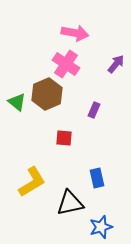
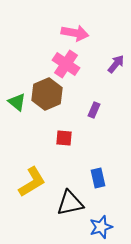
blue rectangle: moved 1 px right
